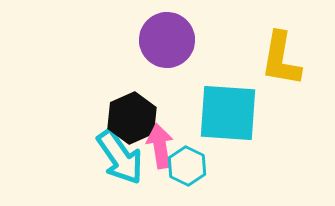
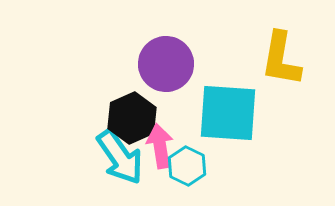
purple circle: moved 1 px left, 24 px down
